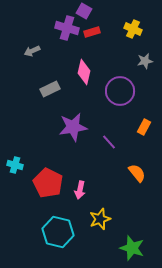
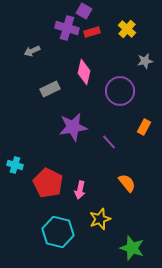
yellow cross: moved 6 px left; rotated 18 degrees clockwise
orange semicircle: moved 10 px left, 10 px down
